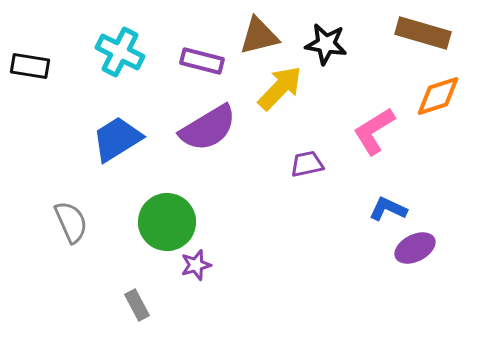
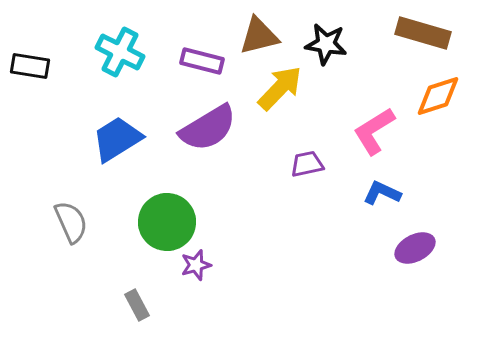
blue L-shape: moved 6 px left, 16 px up
